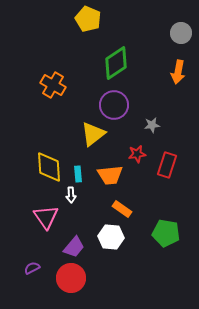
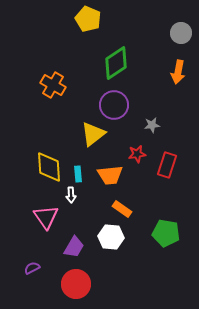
purple trapezoid: rotated 10 degrees counterclockwise
red circle: moved 5 px right, 6 px down
